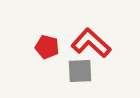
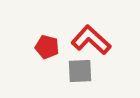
red L-shape: moved 3 px up
